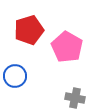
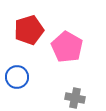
blue circle: moved 2 px right, 1 px down
